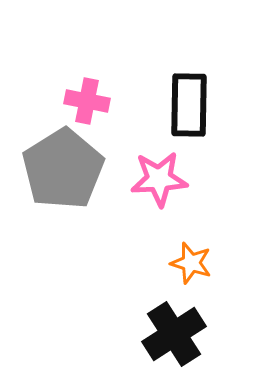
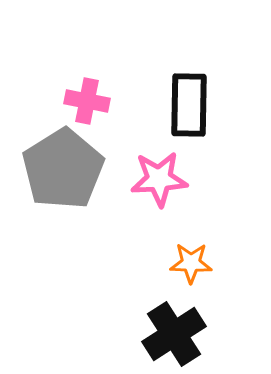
orange star: rotated 15 degrees counterclockwise
